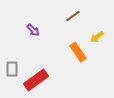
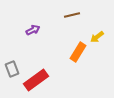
brown line: moved 1 px left, 1 px up; rotated 21 degrees clockwise
purple arrow: rotated 72 degrees counterclockwise
orange rectangle: rotated 66 degrees clockwise
gray rectangle: rotated 21 degrees counterclockwise
